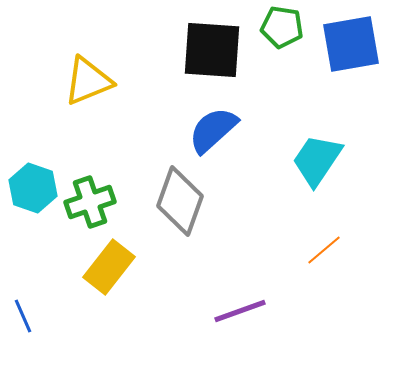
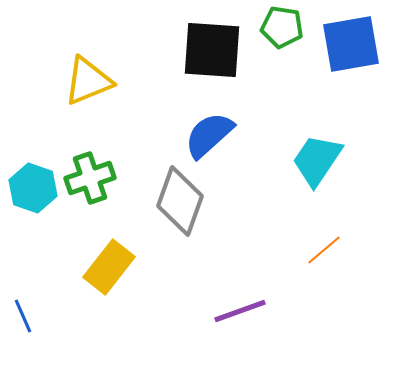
blue semicircle: moved 4 px left, 5 px down
green cross: moved 24 px up
